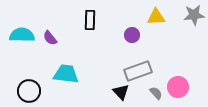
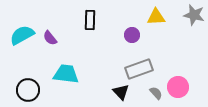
gray star: rotated 20 degrees clockwise
cyan semicircle: rotated 30 degrees counterclockwise
gray rectangle: moved 1 px right, 2 px up
black circle: moved 1 px left, 1 px up
